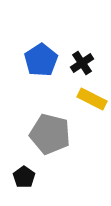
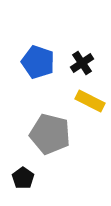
blue pentagon: moved 3 px left, 2 px down; rotated 20 degrees counterclockwise
yellow rectangle: moved 2 px left, 2 px down
black pentagon: moved 1 px left, 1 px down
